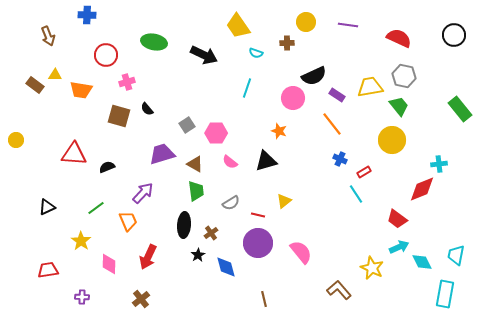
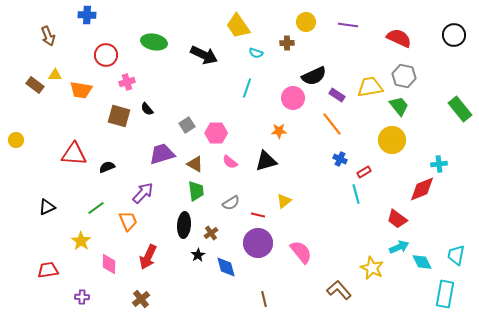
orange star at (279, 131): rotated 21 degrees counterclockwise
cyan line at (356, 194): rotated 18 degrees clockwise
